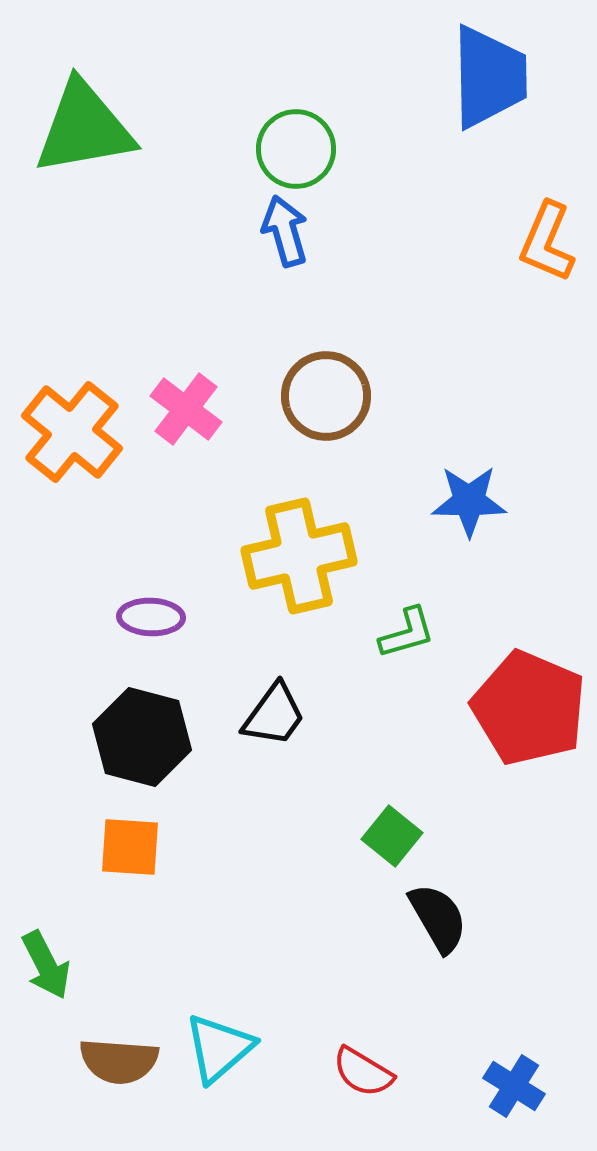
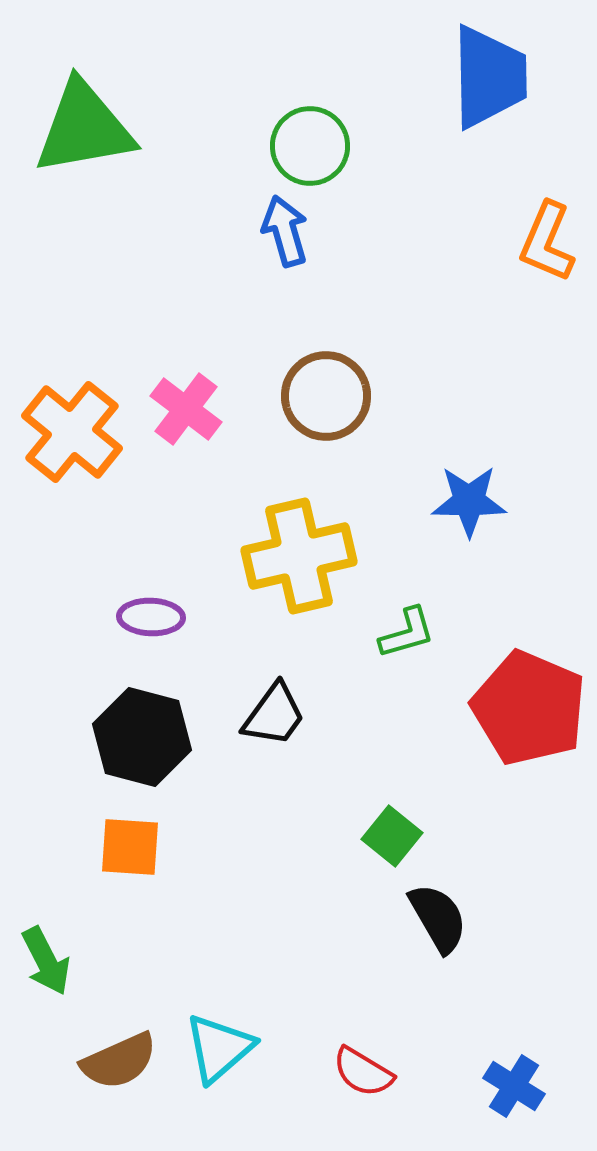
green circle: moved 14 px right, 3 px up
green arrow: moved 4 px up
brown semicircle: rotated 28 degrees counterclockwise
